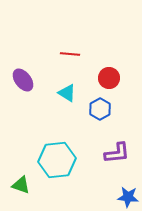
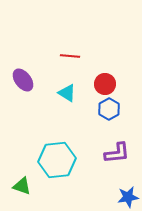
red line: moved 2 px down
red circle: moved 4 px left, 6 px down
blue hexagon: moved 9 px right
green triangle: moved 1 px right, 1 px down
blue star: rotated 15 degrees counterclockwise
